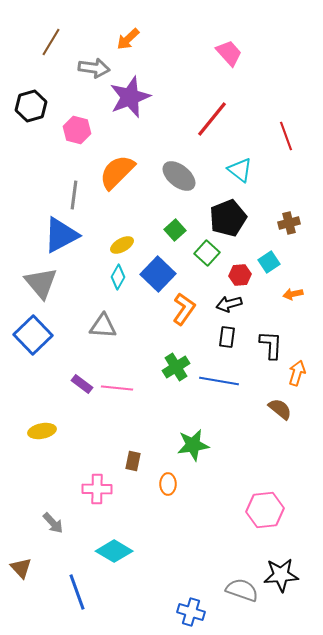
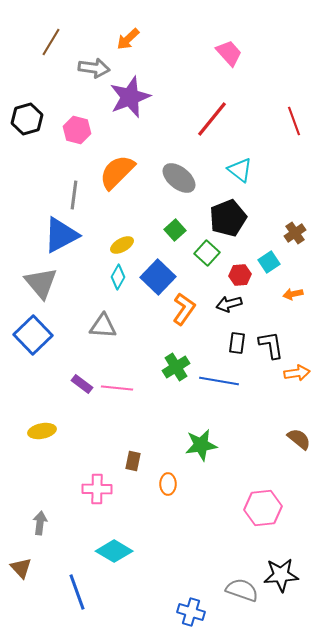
black hexagon at (31, 106): moved 4 px left, 13 px down
red line at (286, 136): moved 8 px right, 15 px up
gray ellipse at (179, 176): moved 2 px down
brown cross at (289, 223): moved 6 px right, 10 px down; rotated 20 degrees counterclockwise
blue square at (158, 274): moved 3 px down
black rectangle at (227, 337): moved 10 px right, 6 px down
black L-shape at (271, 345): rotated 12 degrees counterclockwise
orange arrow at (297, 373): rotated 65 degrees clockwise
brown semicircle at (280, 409): moved 19 px right, 30 px down
green star at (193, 445): moved 8 px right
pink hexagon at (265, 510): moved 2 px left, 2 px up
gray arrow at (53, 523): moved 13 px left; rotated 130 degrees counterclockwise
